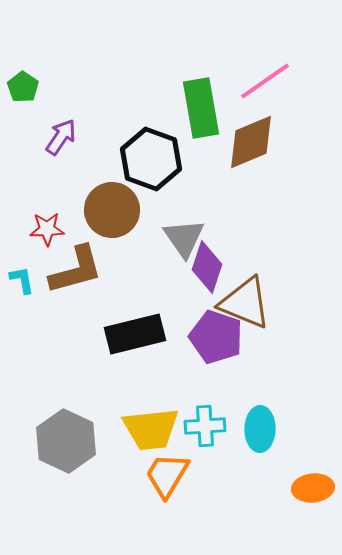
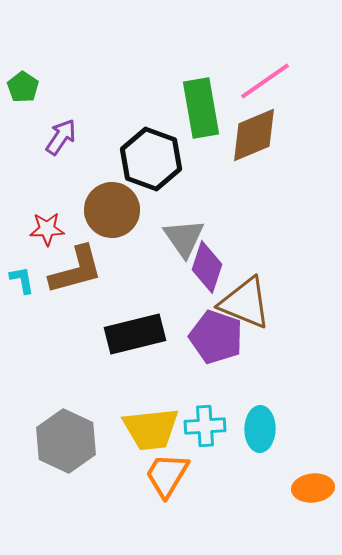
brown diamond: moved 3 px right, 7 px up
